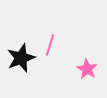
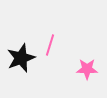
pink star: rotated 30 degrees counterclockwise
